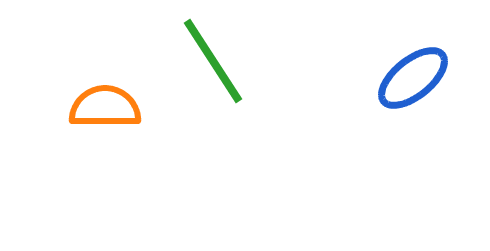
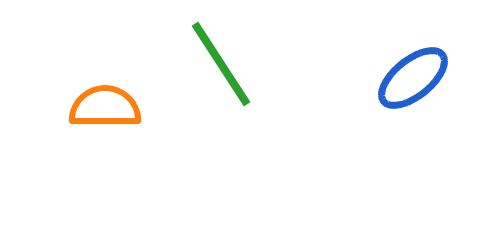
green line: moved 8 px right, 3 px down
